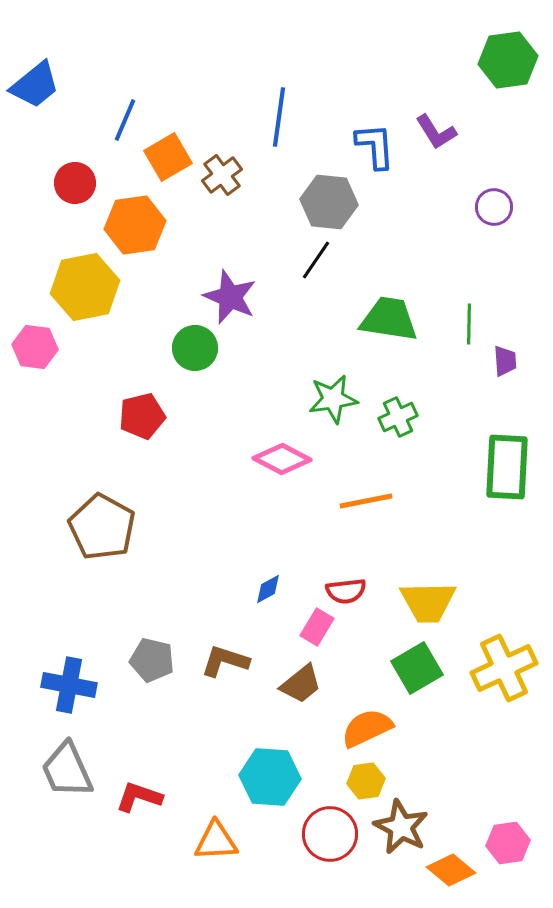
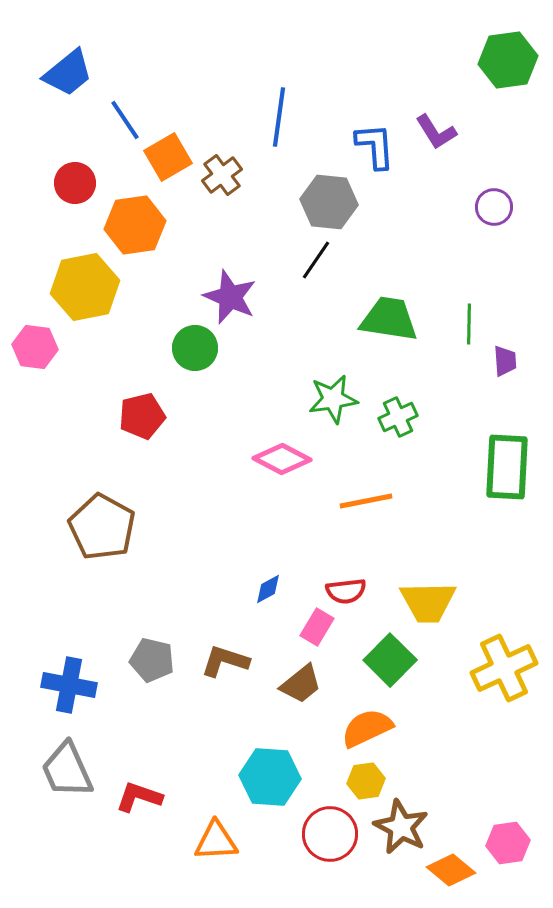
blue trapezoid at (35, 85): moved 33 px right, 12 px up
blue line at (125, 120): rotated 57 degrees counterclockwise
green square at (417, 668): moved 27 px left, 8 px up; rotated 15 degrees counterclockwise
